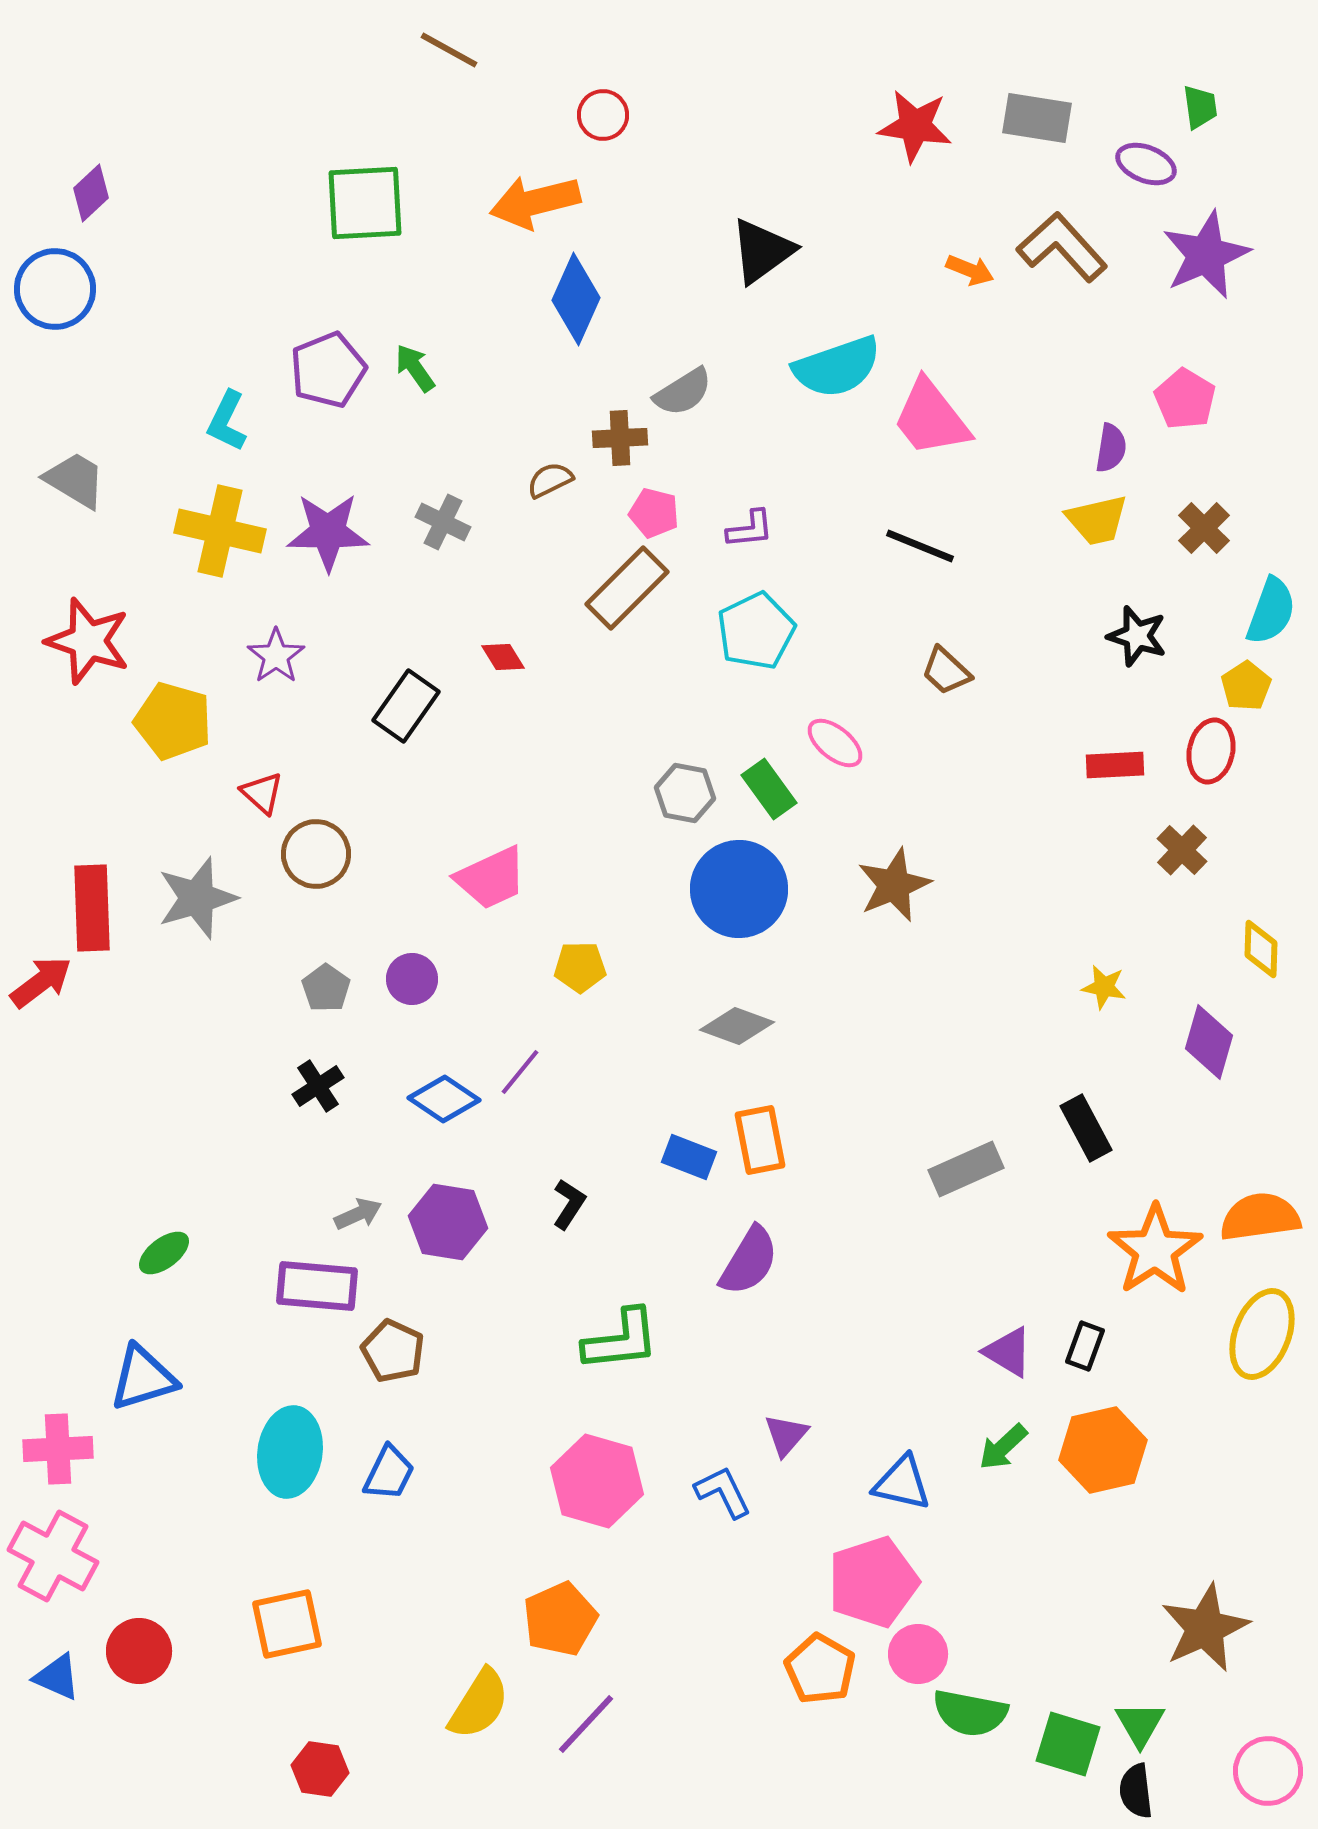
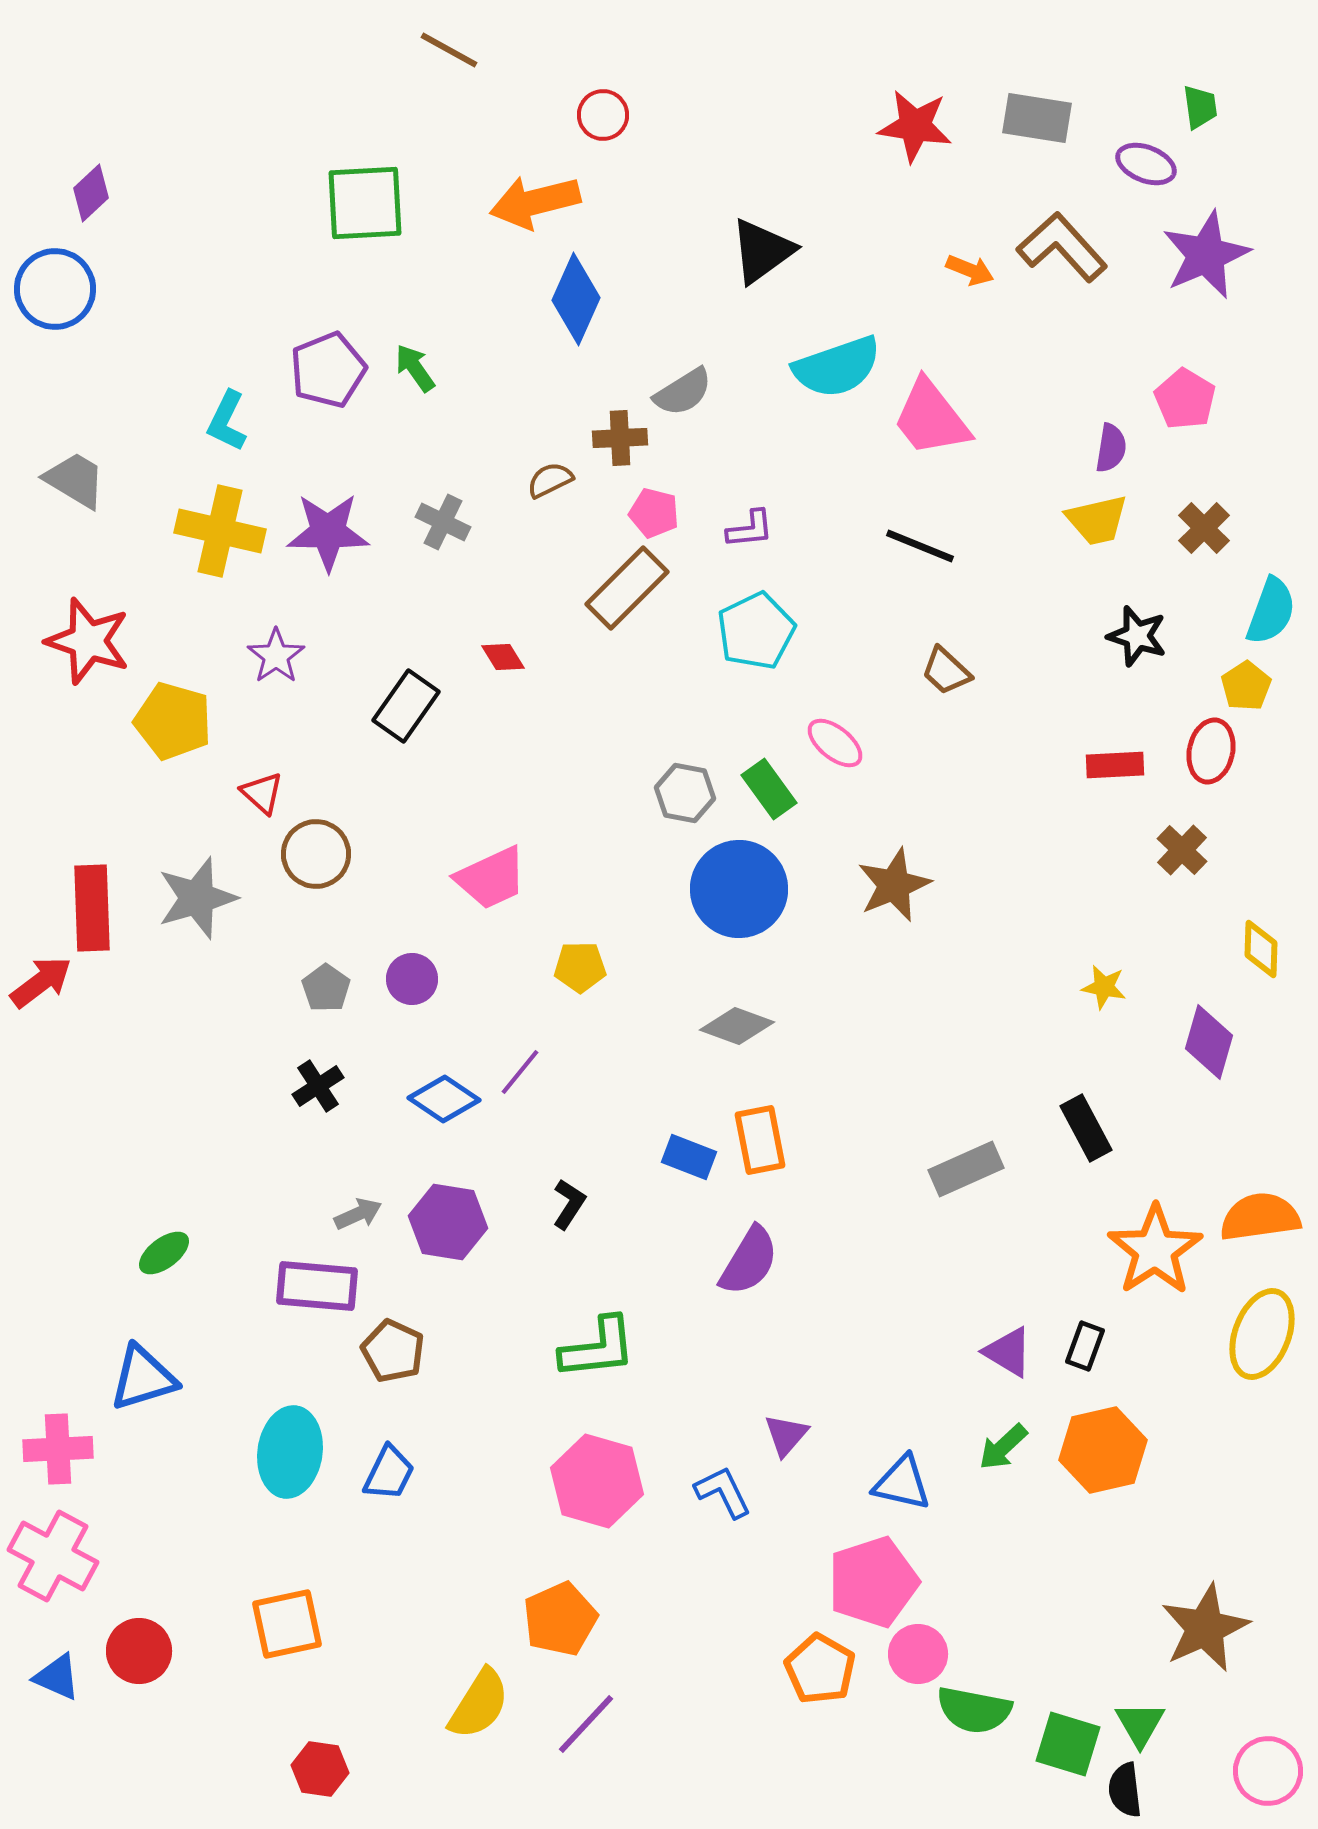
green L-shape at (621, 1340): moved 23 px left, 8 px down
green semicircle at (970, 1713): moved 4 px right, 3 px up
black semicircle at (1136, 1791): moved 11 px left, 1 px up
